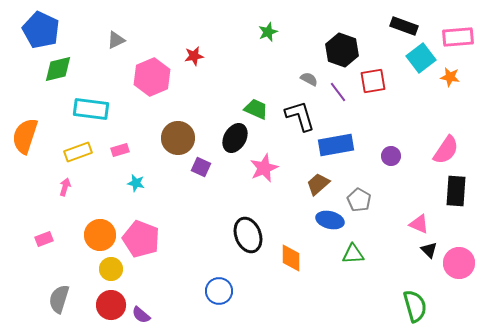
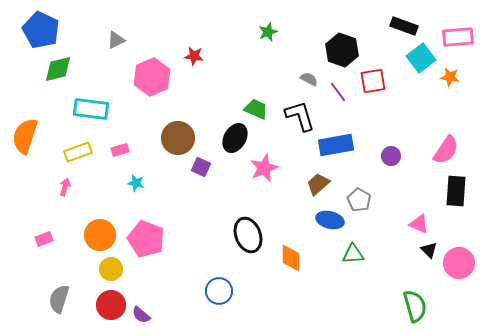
red star at (194, 56): rotated 18 degrees clockwise
pink pentagon at (141, 239): moved 5 px right
